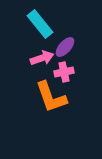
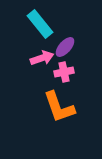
orange L-shape: moved 8 px right, 10 px down
